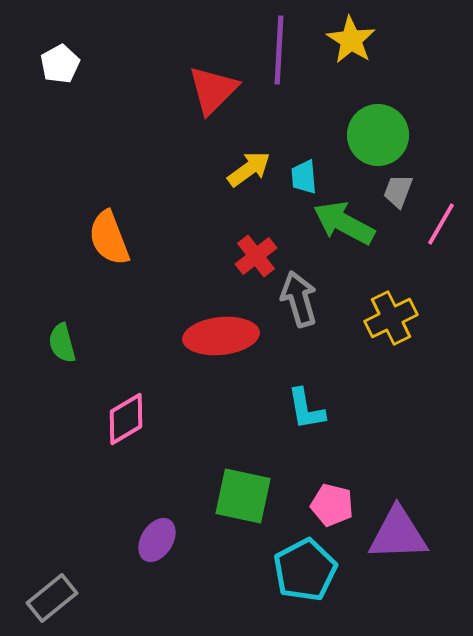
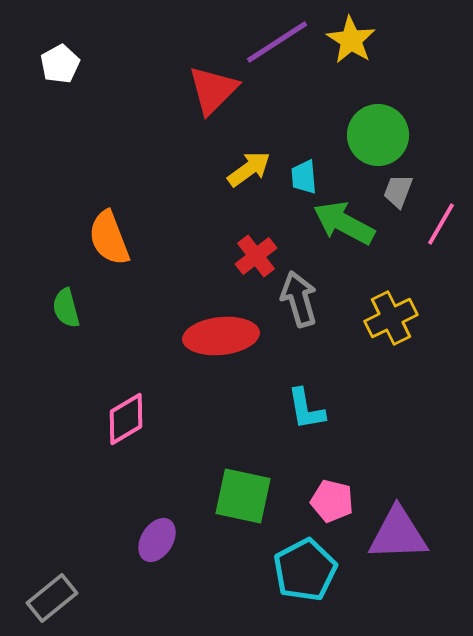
purple line: moved 2 px left, 8 px up; rotated 54 degrees clockwise
green semicircle: moved 4 px right, 35 px up
pink pentagon: moved 4 px up
